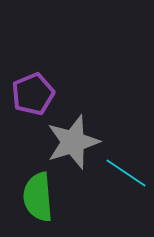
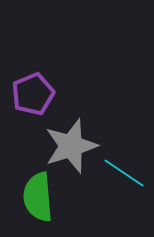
gray star: moved 2 px left, 4 px down
cyan line: moved 2 px left
